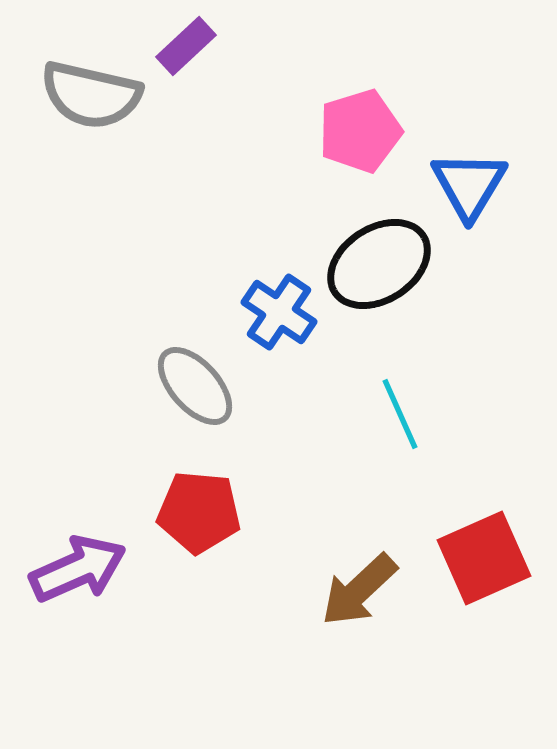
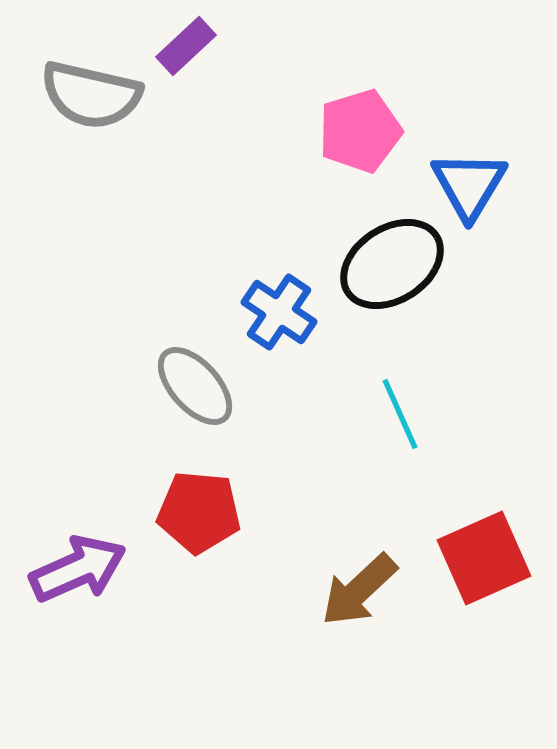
black ellipse: moved 13 px right
